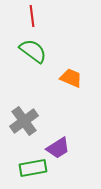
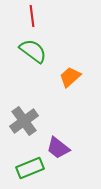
orange trapezoid: moved 1 px left, 1 px up; rotated 65 degrees counterclockwise
purple trapezoid: rotated 70 degrees clockwise
green rectangle: moved 3 px left; rotated 12 degrees counterclockwise
